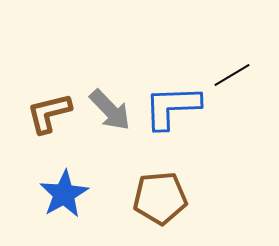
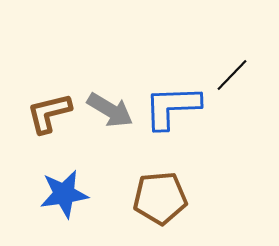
black line: rotated 15 degrees counterclockwise
gray arrow: rotated 15 degrees counterclockwise
blue star: rotated 21 degrees clockwise
